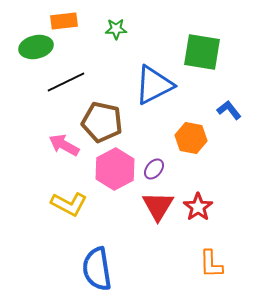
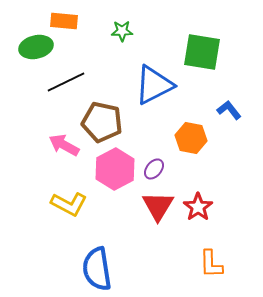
orange rectangle: rotated 12 degrees clockwise
green star: moved 6 px right, 2 px down
